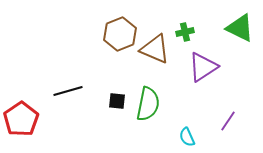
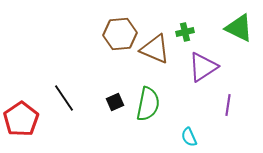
green triangle: moved 1 px left
brown hexagon: rotated 16 degrees clockwise
black line: moved 4 px left, 7 px down; rotated 72 degrees clockwise
black square: moved 2 px left, 1 px down; rotated 30 degrees counterclockwise
purple line: moved 16 px up; rotated 25 degrees counterclockwise
cyan semicircle: moved 2 px right
